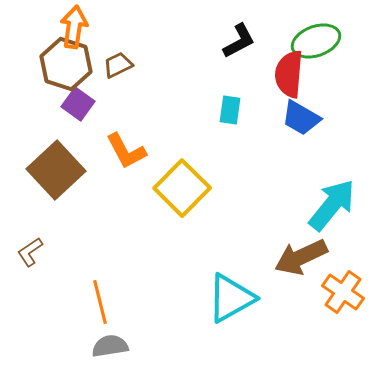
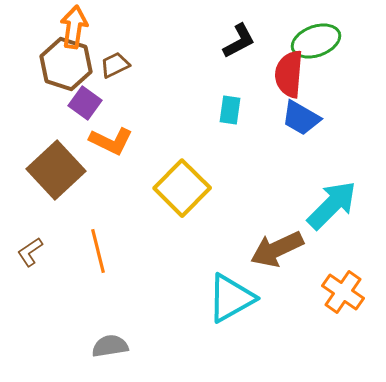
brown trapezoid: moved 3 px left
purple square: moved 7 px right, 1 px up
orange L-shape: moved 15 px left, 10 px up; rotated 36 degrees counterclockwise
cyan arrow: rotated 6 degrees clockwise
brown arrow: moved 24 px left, 8 px up
orange line: moved 2 px left, 51 px up
